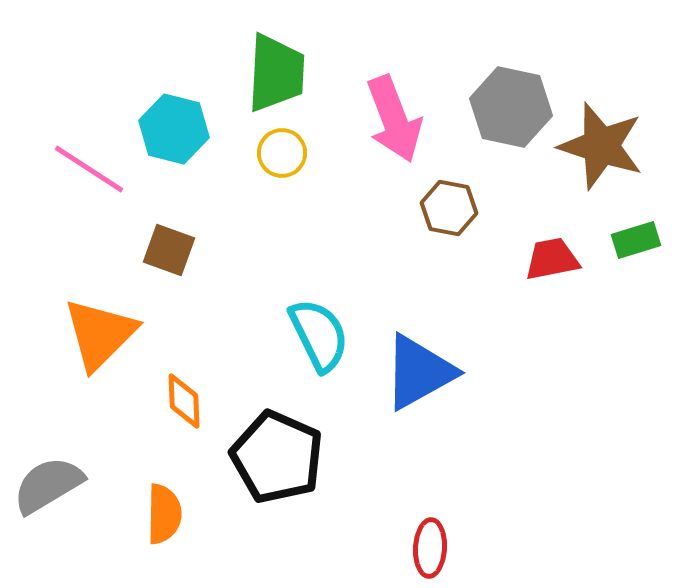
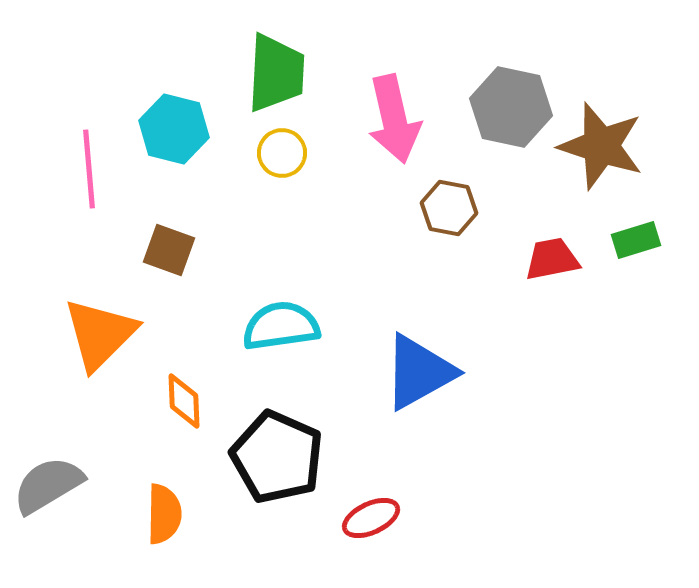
pink arrow: rotated 8 degrees clockwise
pink line: rotated 52 degrees clockwise
cyan semicircle: moved 38 px left, 9 px up; rotated 72 degrees counterclockwise
red ellipse: moved 59 px left, 30 px up; rotated 62 degrees clockwise
